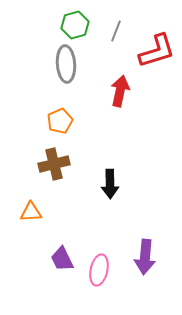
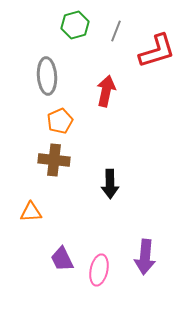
gray ellipse: moved 19 px left, 12 px down
red arrow: moved 14 px left
brown cross: moved 4 px up; rotated 20 degrees clockwise
